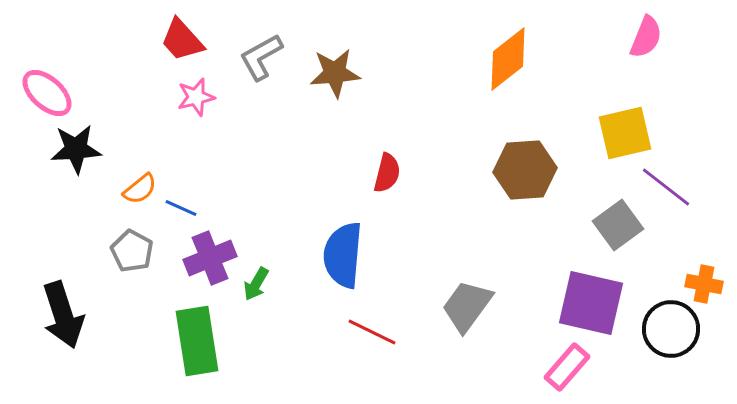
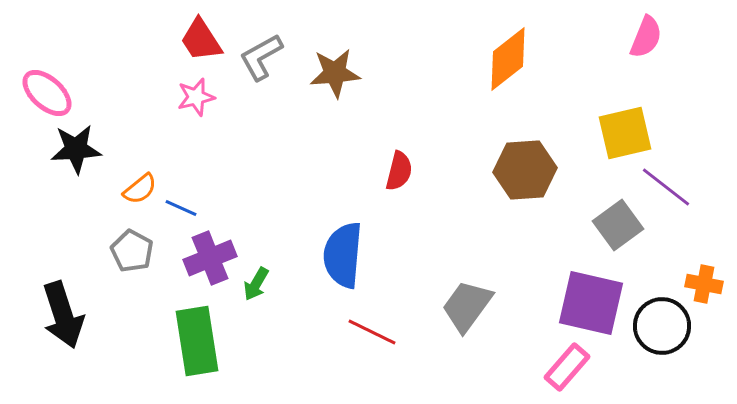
red trapezoid: moved 19 px right; rotated 9 degrees clockwise
red semicircle: moved 12 px right, 2 px up
black circle: moved 9 px left, 3 px up
